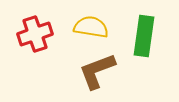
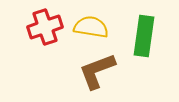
red cross: moved 10 px right, 7 px up
